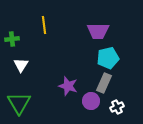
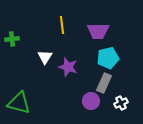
yellow line: moved 18 px right
white triangle: moved 24 px right, 8 px up
purple star: moved 19 px up
green triangle: rotated 45 degrees counterclockwise
white cross: moved 4 px right, 4 px up
